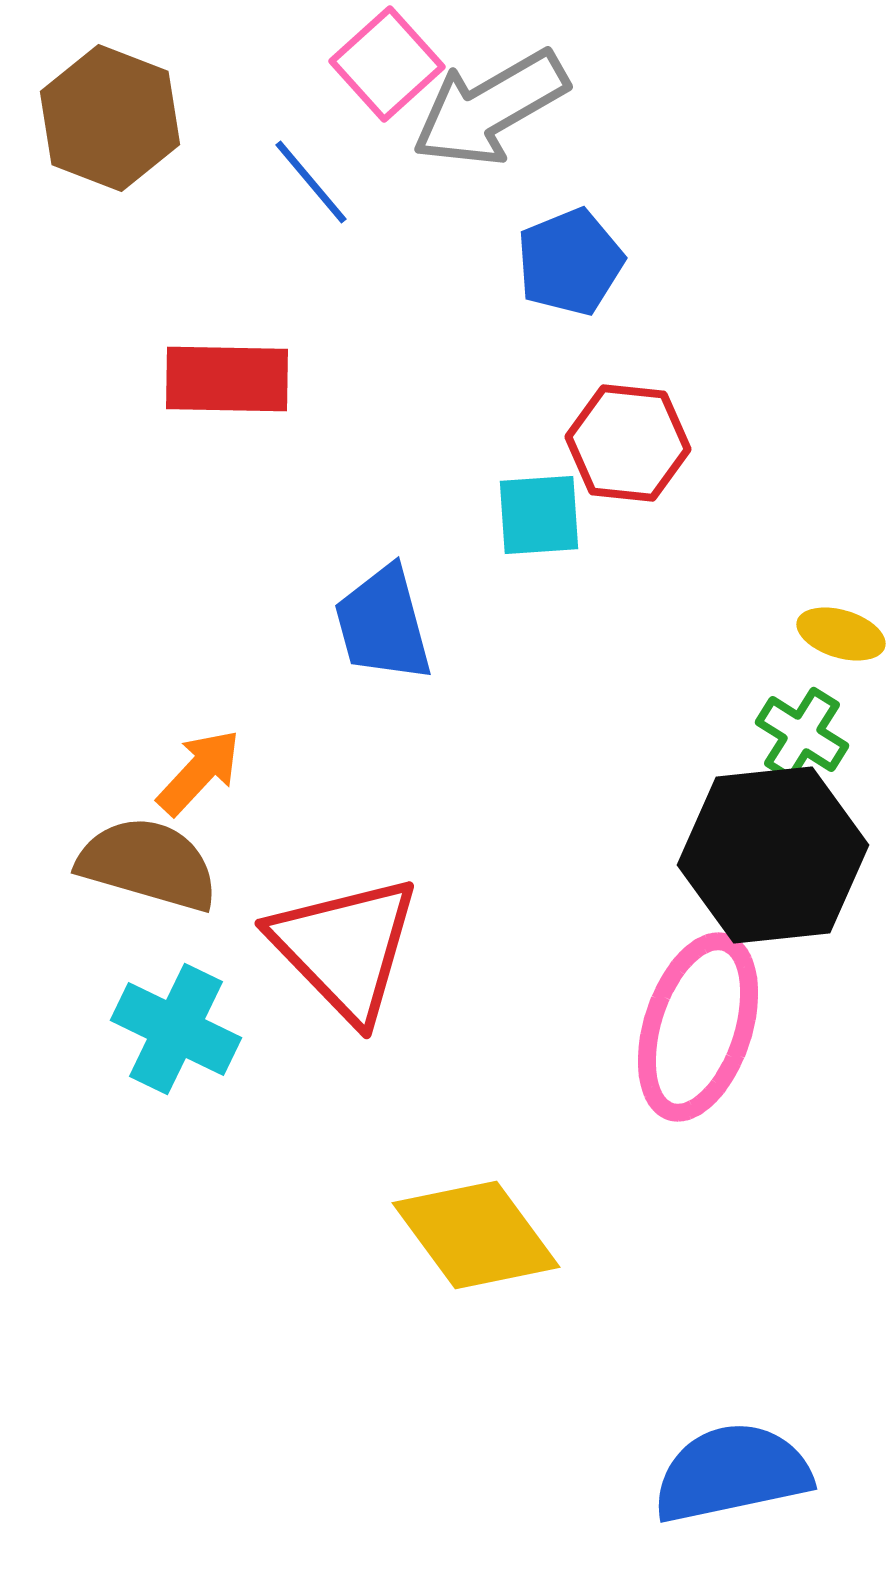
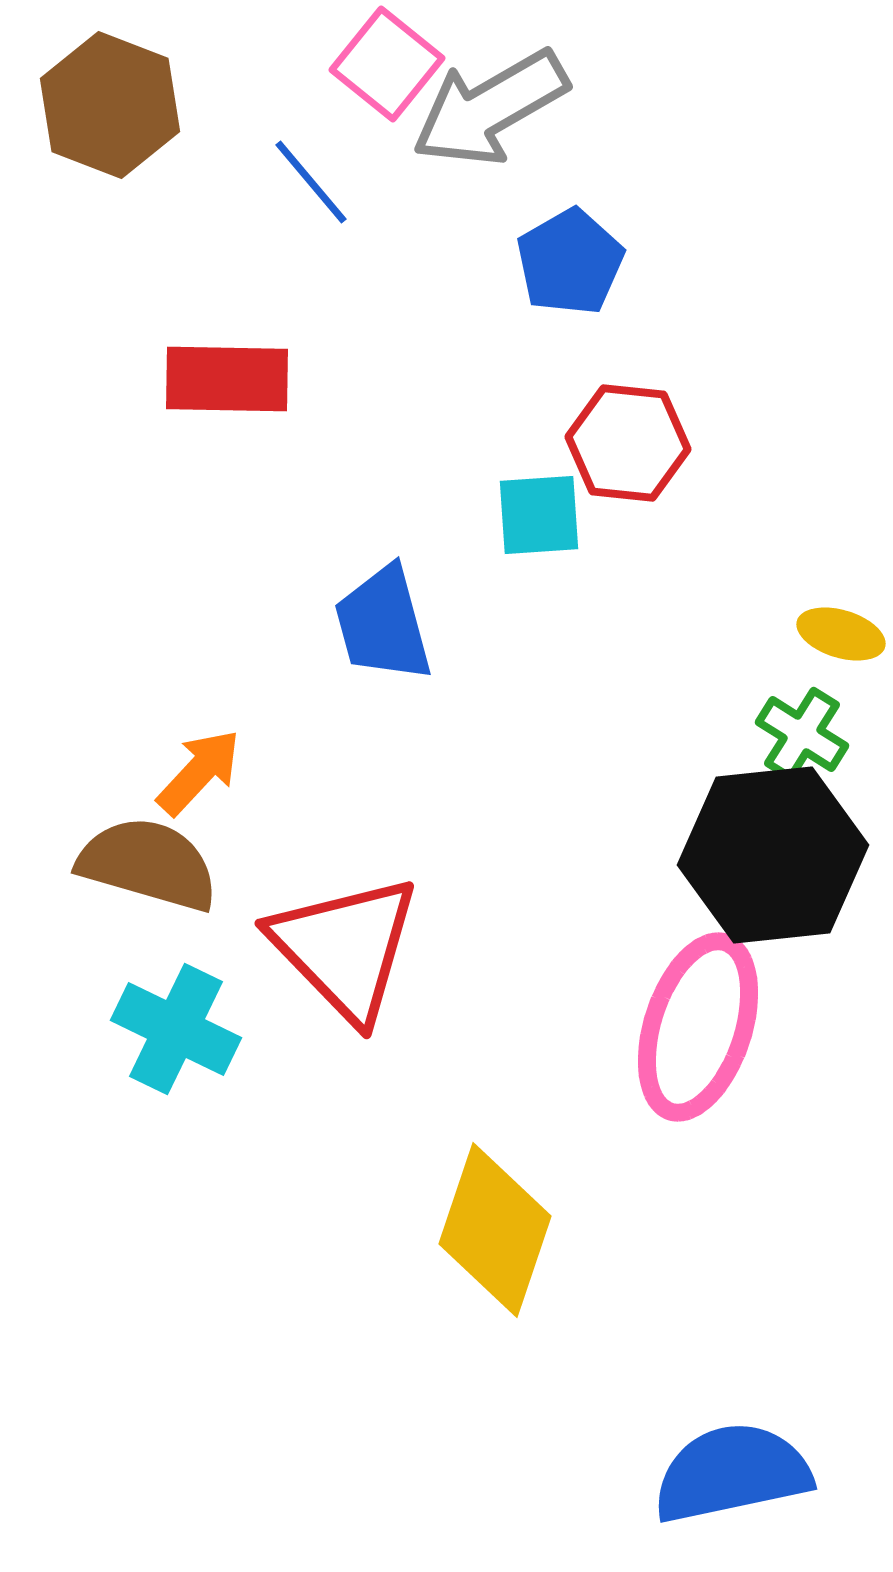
pink square: rotated 9 degrees counterclockwise
brown hexagon: moved 13 px up
blue pentagon: rotated 8 degrees counterclockwise
yellow diamond: moved 19 px right, 5 px up; rotated 55 degrees clockwise
